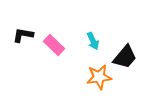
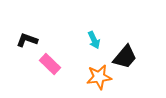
black L-shape: moved 4 px right, 5 px down; rotated 10 degrees clockwise
cyan arrow: moved 1 px right, 1 px up
pink rectangle: moved 4 px left, 19 px down
